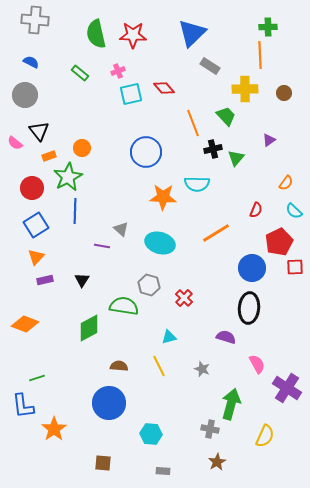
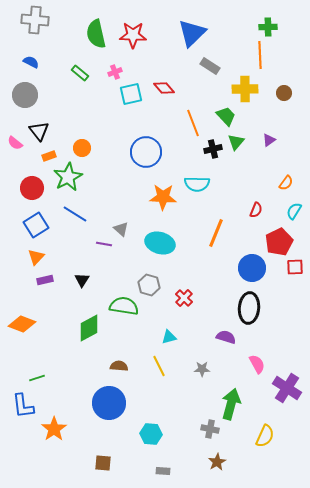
pink cross at (118, 71): moved 3 px left, 1 px down
green triangle at (236, 158): moved 16 px up
blue line at (75, 211): moved 3 px down; rotated 60 degrees counterclockwise
cyan semicircle at (294, 211): rotated 78 degrees clockwise
orange line at (216, 233): rotated 36 degrees counterclockwise
purple line at (102, 246): moved 2 px right, 2 px up
orange diamond at (25, 324): moved 3 px left
gray star at (202, 369): rotated 21 degrees counterclockwise
